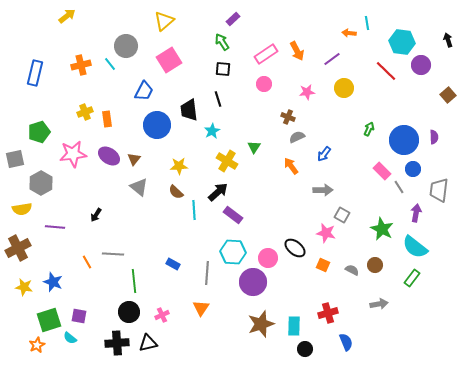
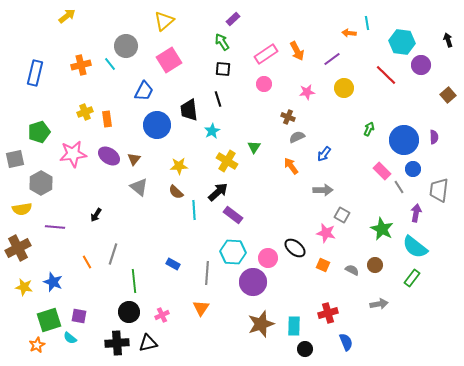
red line at (386, 71): moved 4 px down
gray line at (113, 254): rotated 75 degrees counterclockwise
